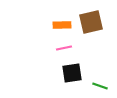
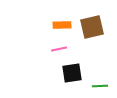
brown square: moved 1 px right, 5 px down
pink line: moved 5 px left, 1 px down
green line: rotated 21 degrees counterclockwise
